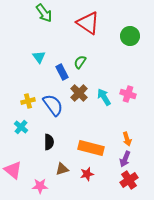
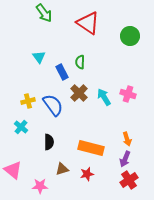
green semicircle: rotated 32 degrees counterclockwise
